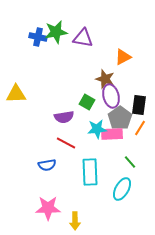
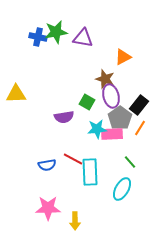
black rectangle: rotated 30 degrees clockwise
red line: moved 7 px right, 16 px down
